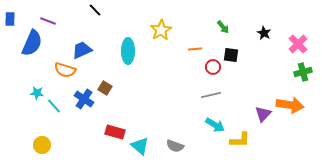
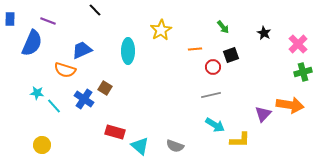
black square: rotated 28 degrees counterclockwise
